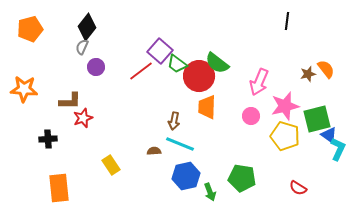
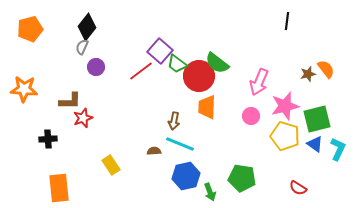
blue triangle: moved 14 px left, 9 px down
